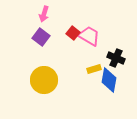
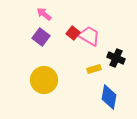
pink arrow: rotated 112 degrees clockwise
blue diamond: moved 17 px down
